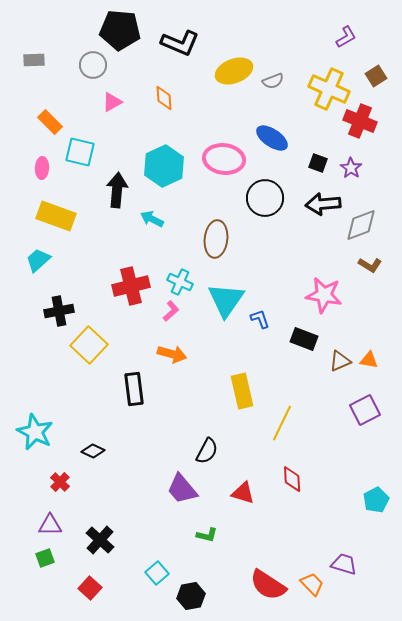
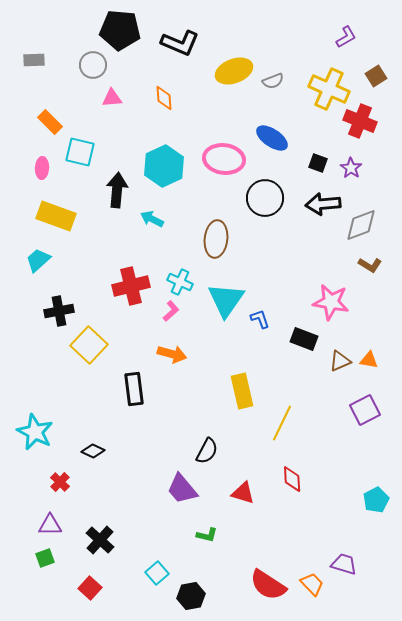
pink triangle at (112, 102): moved 4 px up; rotated 25 degrees clockwise
pink star at (324, 295): moved 7 px right, 7 px down
